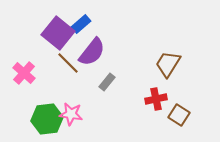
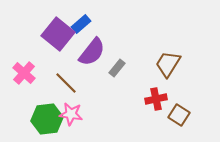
purple square: moved 1 px down
brown line: moved 2 px left, 20 px down
gray rectangle: moved 10 px right, 14 px up
